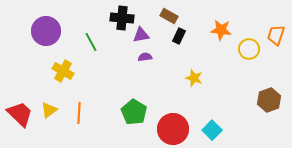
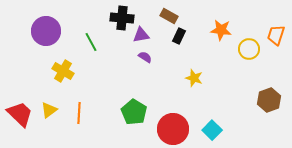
purple semicircle: rotated 40 degrees clockwise
